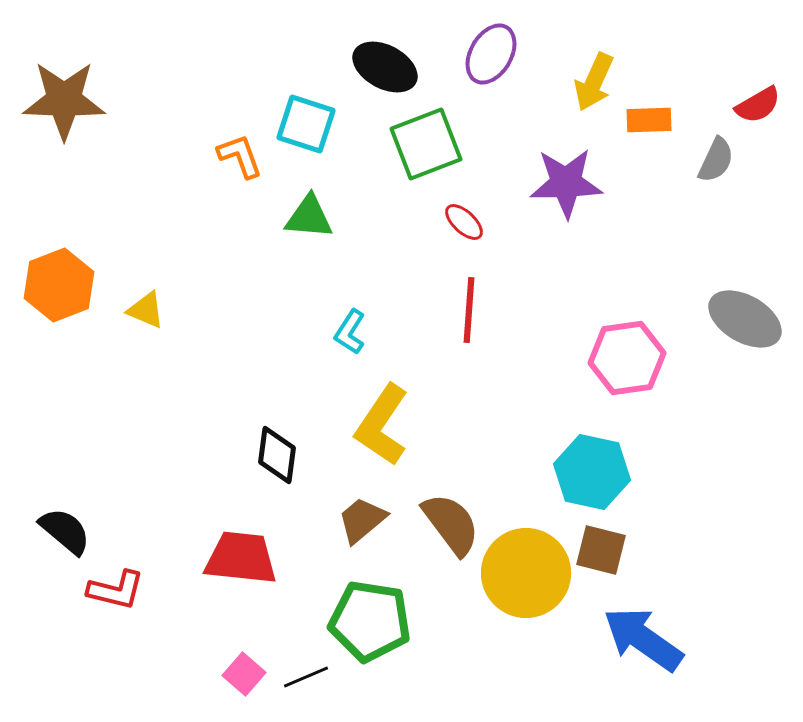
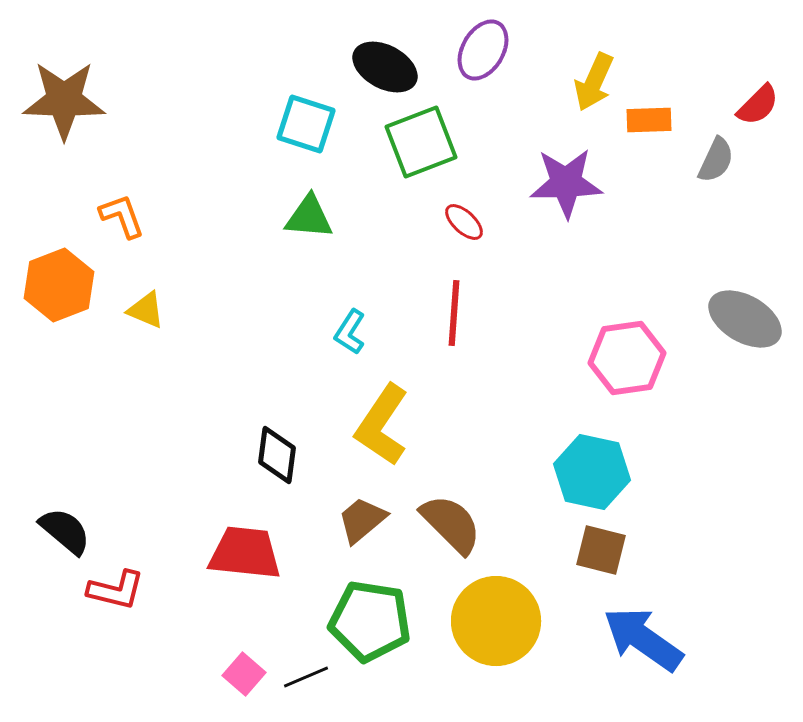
purple ellipse: moved 8 px left, 4 px up
red semicircle: rotated 15 degrees counterclockwise
green square: moved 5 px left, 2 px up
orange L-shape: moved 118 px left, 60 px down
red line: moved 15 px left, 3 px down
brown semicircle: rotated 8 degrees counterclockwise
red trapezoid: moved 4 px right, 5 px up
yellow circle: moved 30 px left, 48 px down
